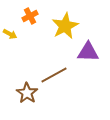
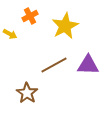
purple triangle: moved 13 px down
brown line: moved 10 px up
